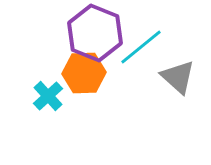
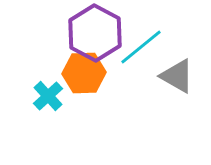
purple hexagon: rotated 6 degrees clockwise
gray triangle: moved 1 px left, 1 px up; rotated 12 degrees counterclockwise
